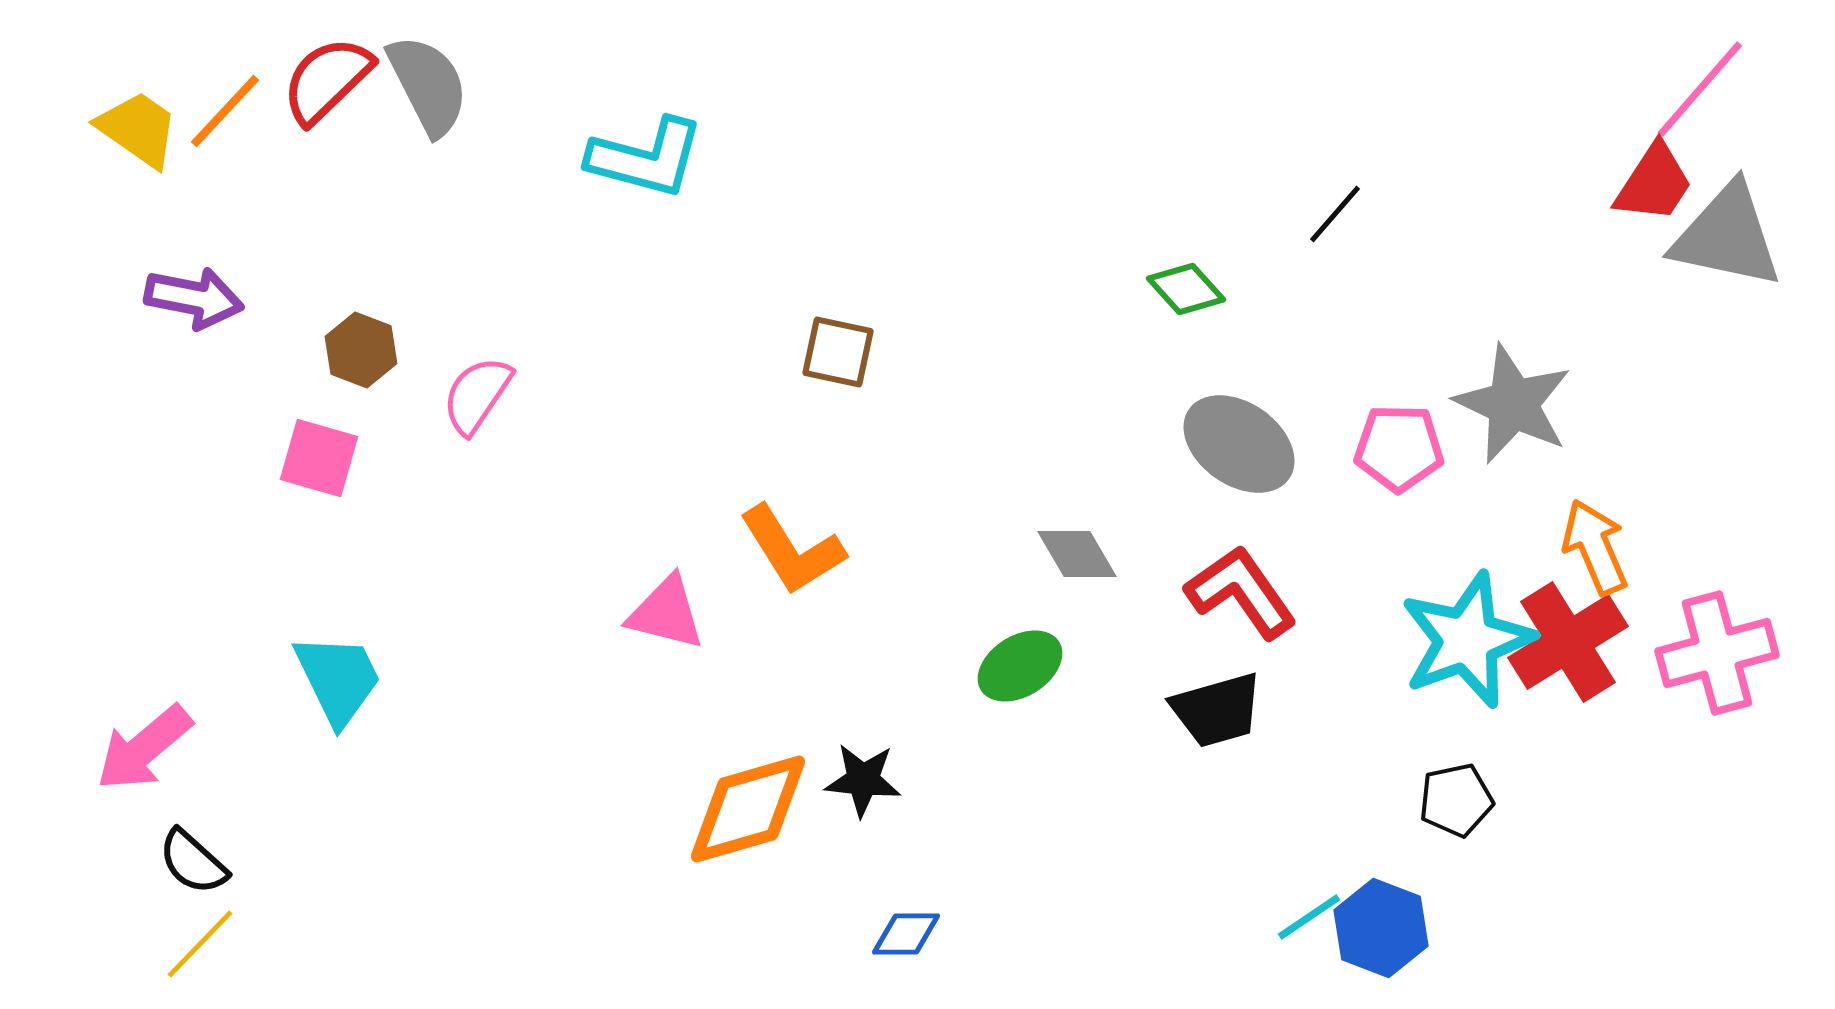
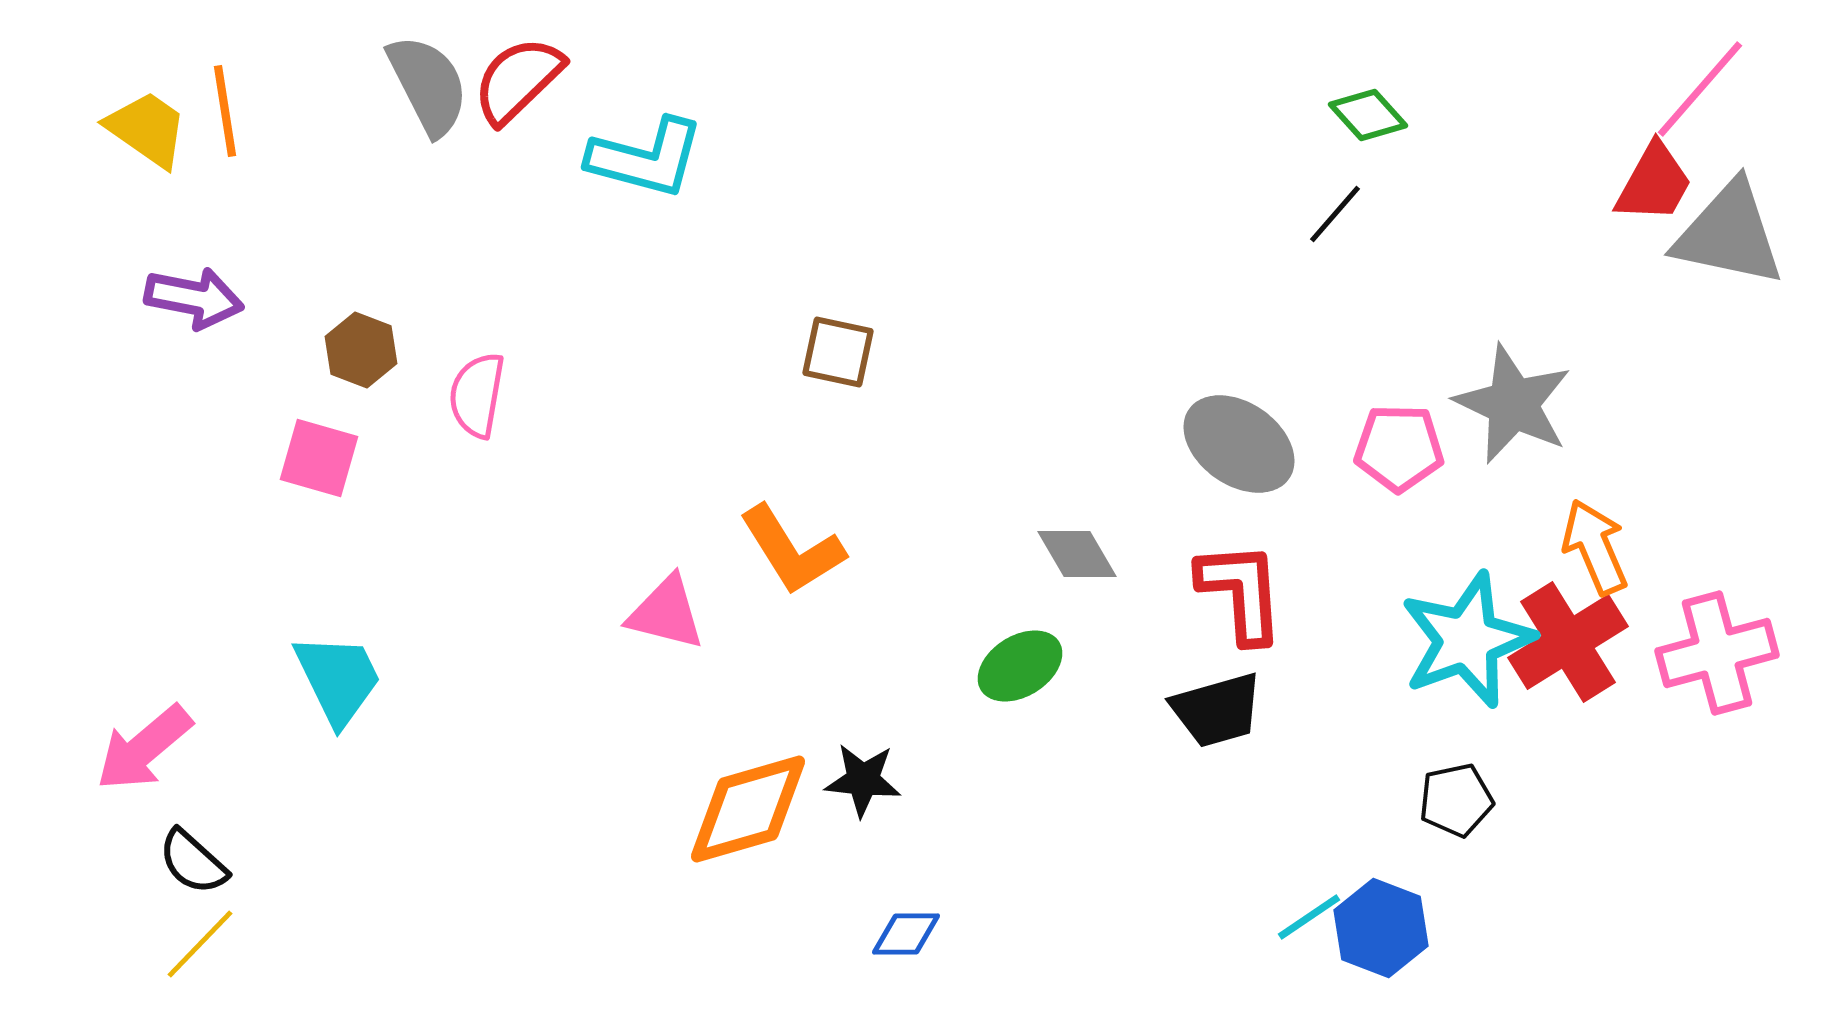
red semicircle: moved 191 px right
orange line: rotated 52 degrees counterclockwise
yellow trapezoid: moved 9 px right
red trapezoid: rotated 4 degrees counterclockwise
gray triangle: moved 2 px right, 2 px up
green diamond: moved 182 px right, 174 px up
pink semicircle: rotated 24 degrees counterclockwise
red L-shape: rotated 31 degrees clockwise
